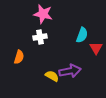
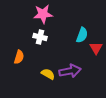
pink star: rotated 18 degrees counterclockwise
white cross: rotated 24 degrees clockwise
yellow semicircle: moved 4 px left, 2 px up
